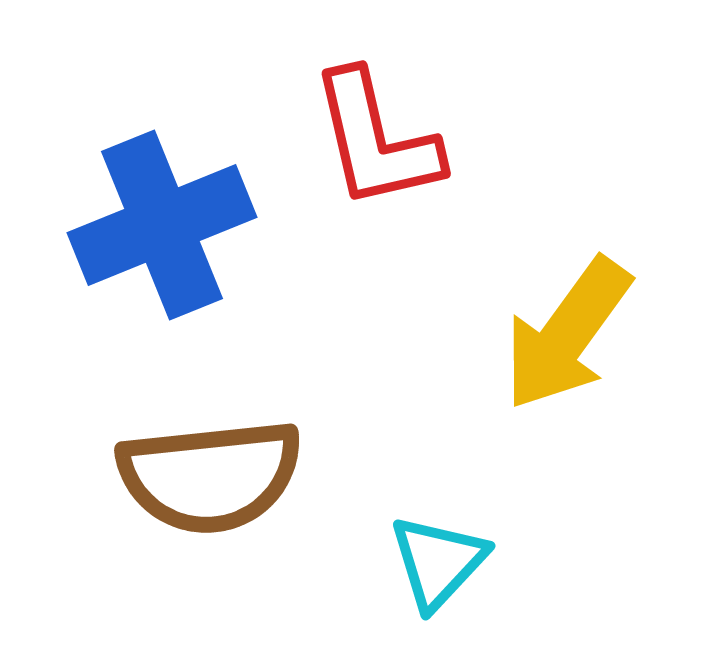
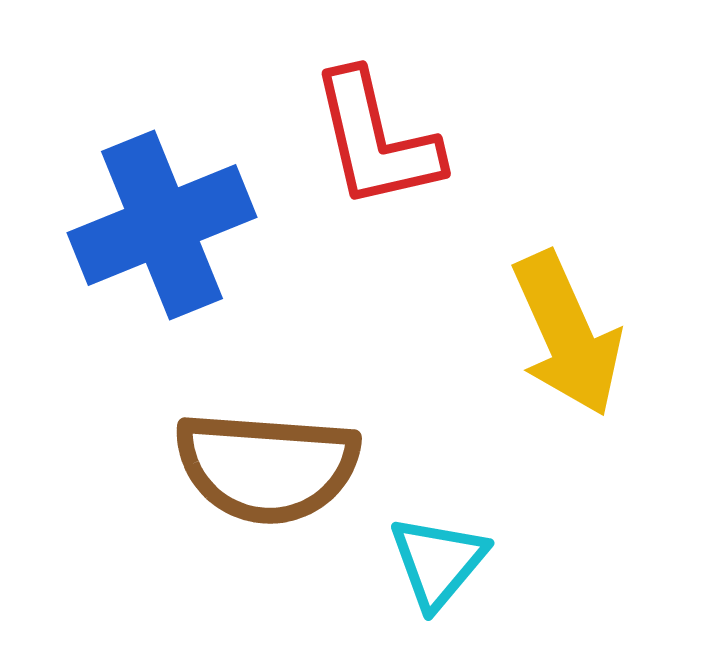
yellow arrow: rotated 60 degrees counterclockwise
brown semicircle: moved 57 px right, 9 px up; rotated 10 degrees clockwise
cyan triangle: rotated 3 degrees counterclockwise
